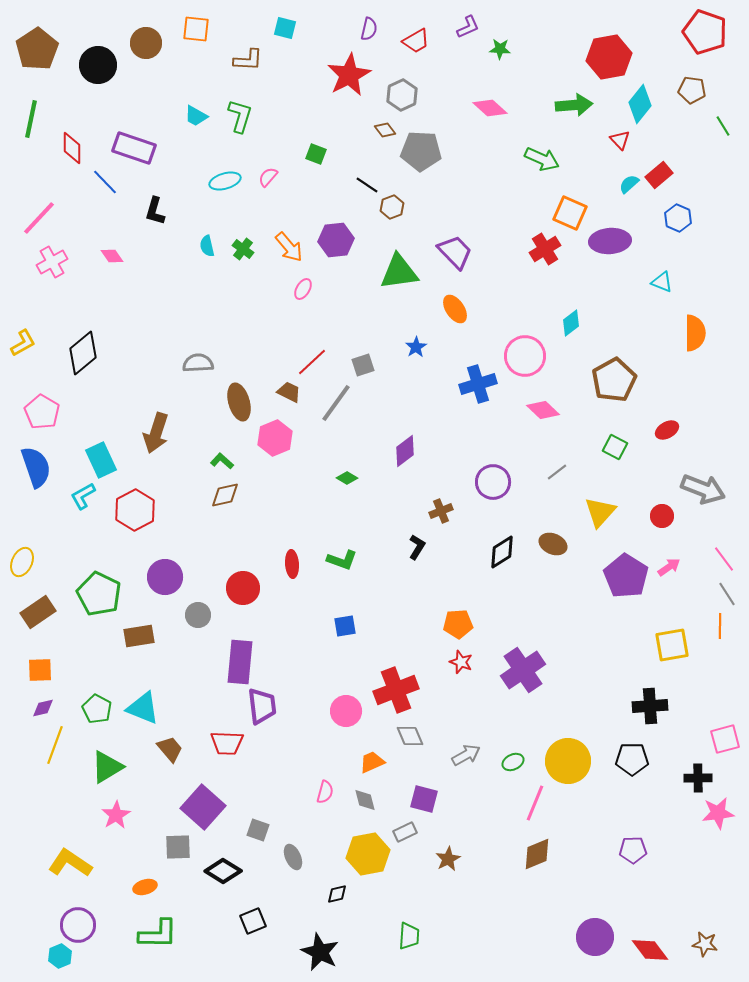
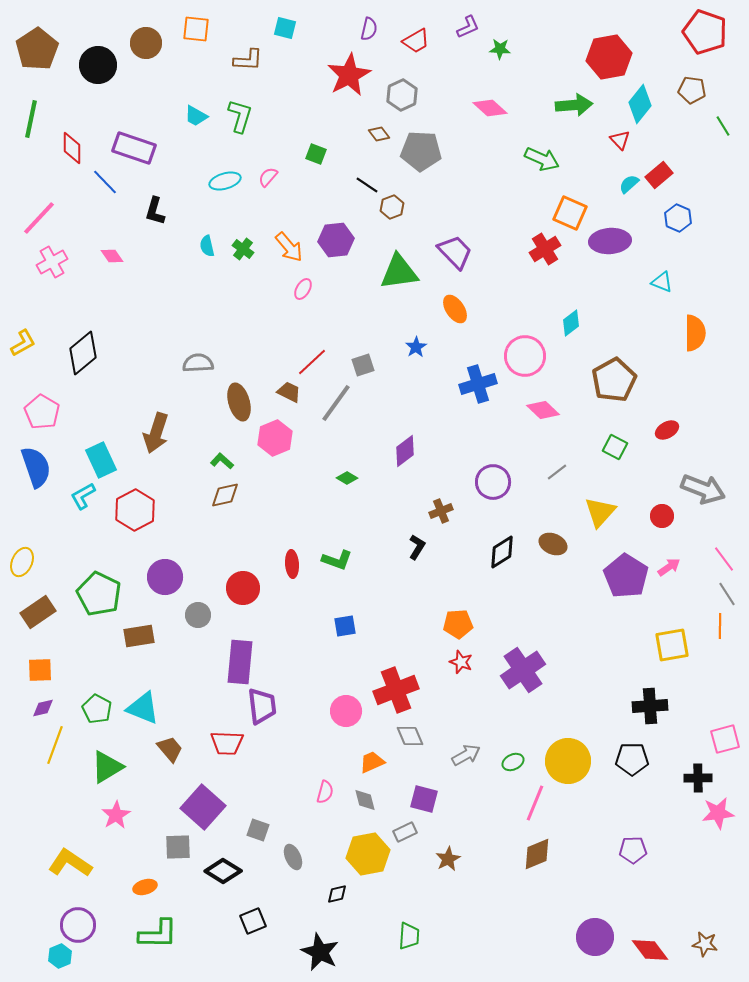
brown diamond at (385, 130): moved 6 px left, 4 px down
green L-shape at (342, 560): moved 5 px left
